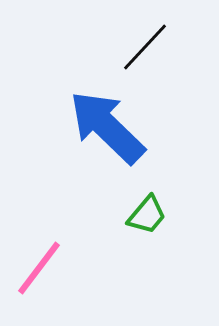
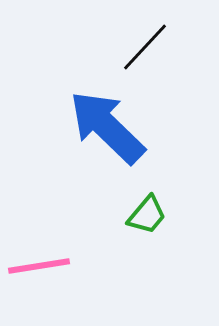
pink line: moved 2 px up; rotated 44 degrees clockwise
